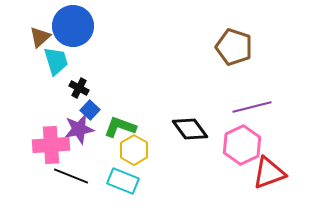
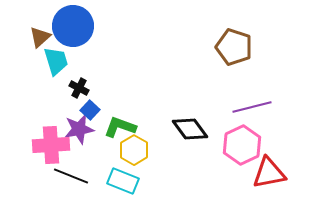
red triangle: rotated 9 degrees clockwise
